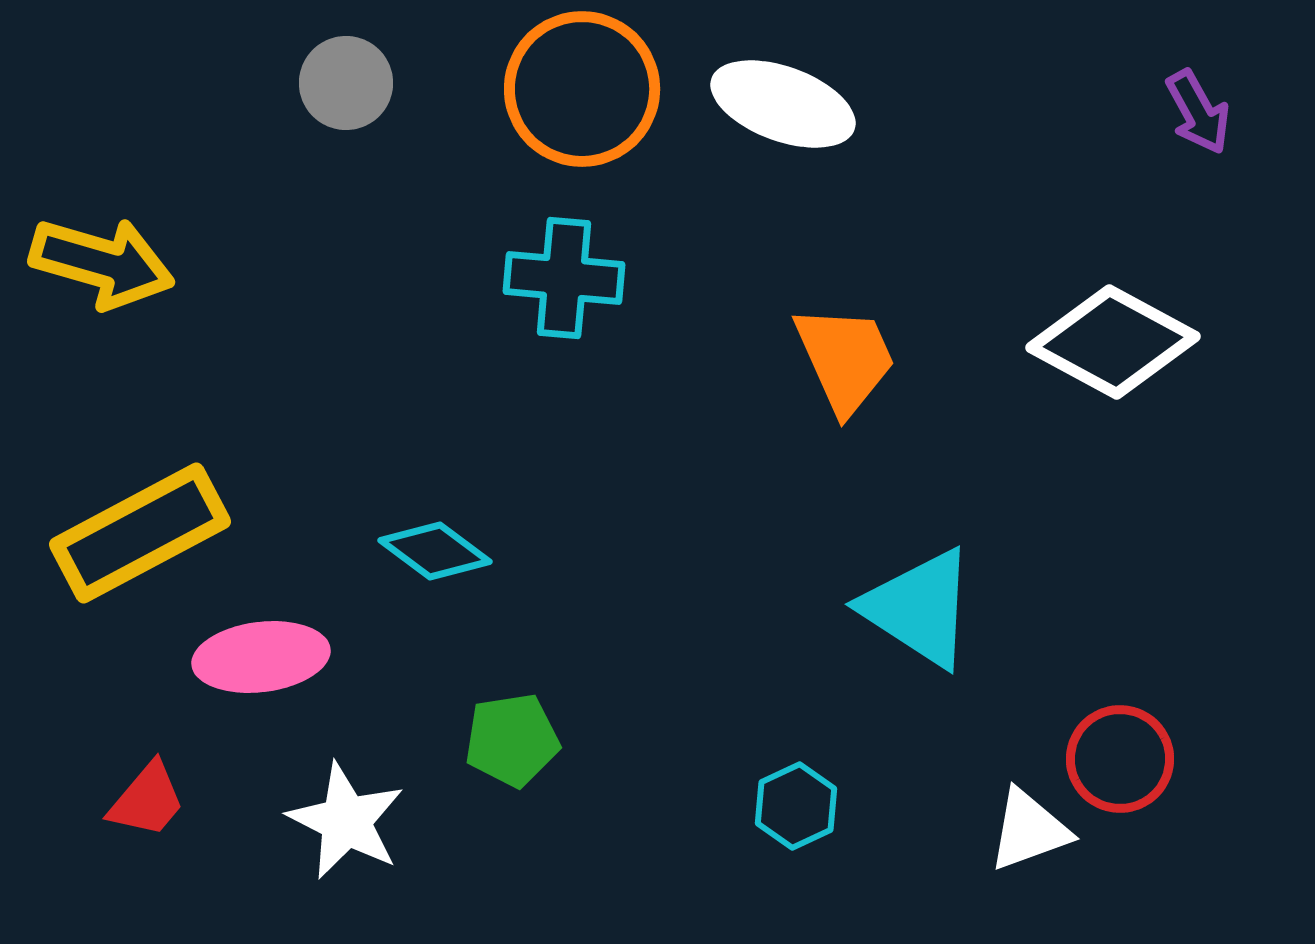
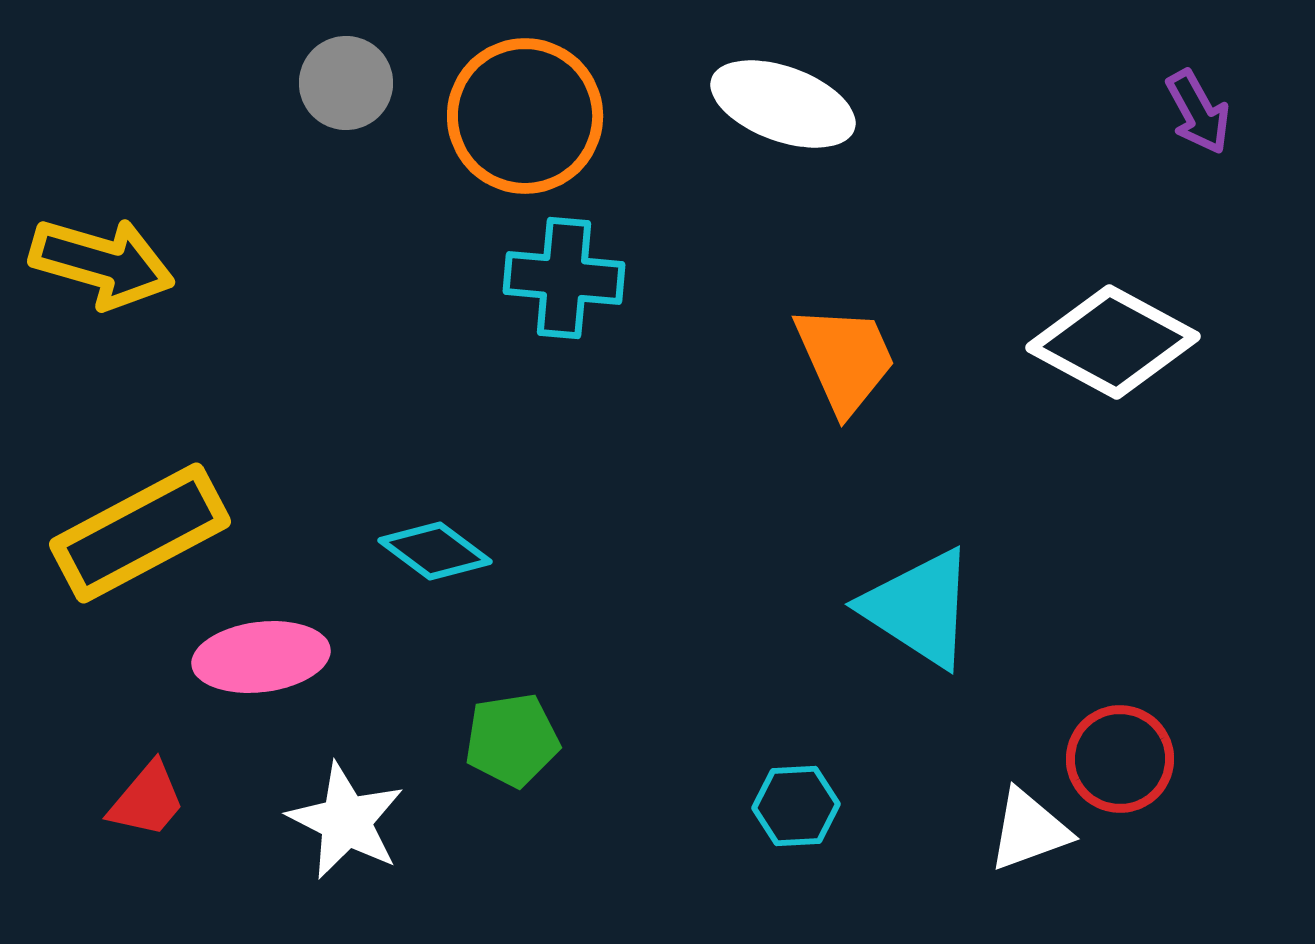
orange circle: moved 57 px left, 27 px down
cyan hexagon: rotated 22 degrees clockwise
